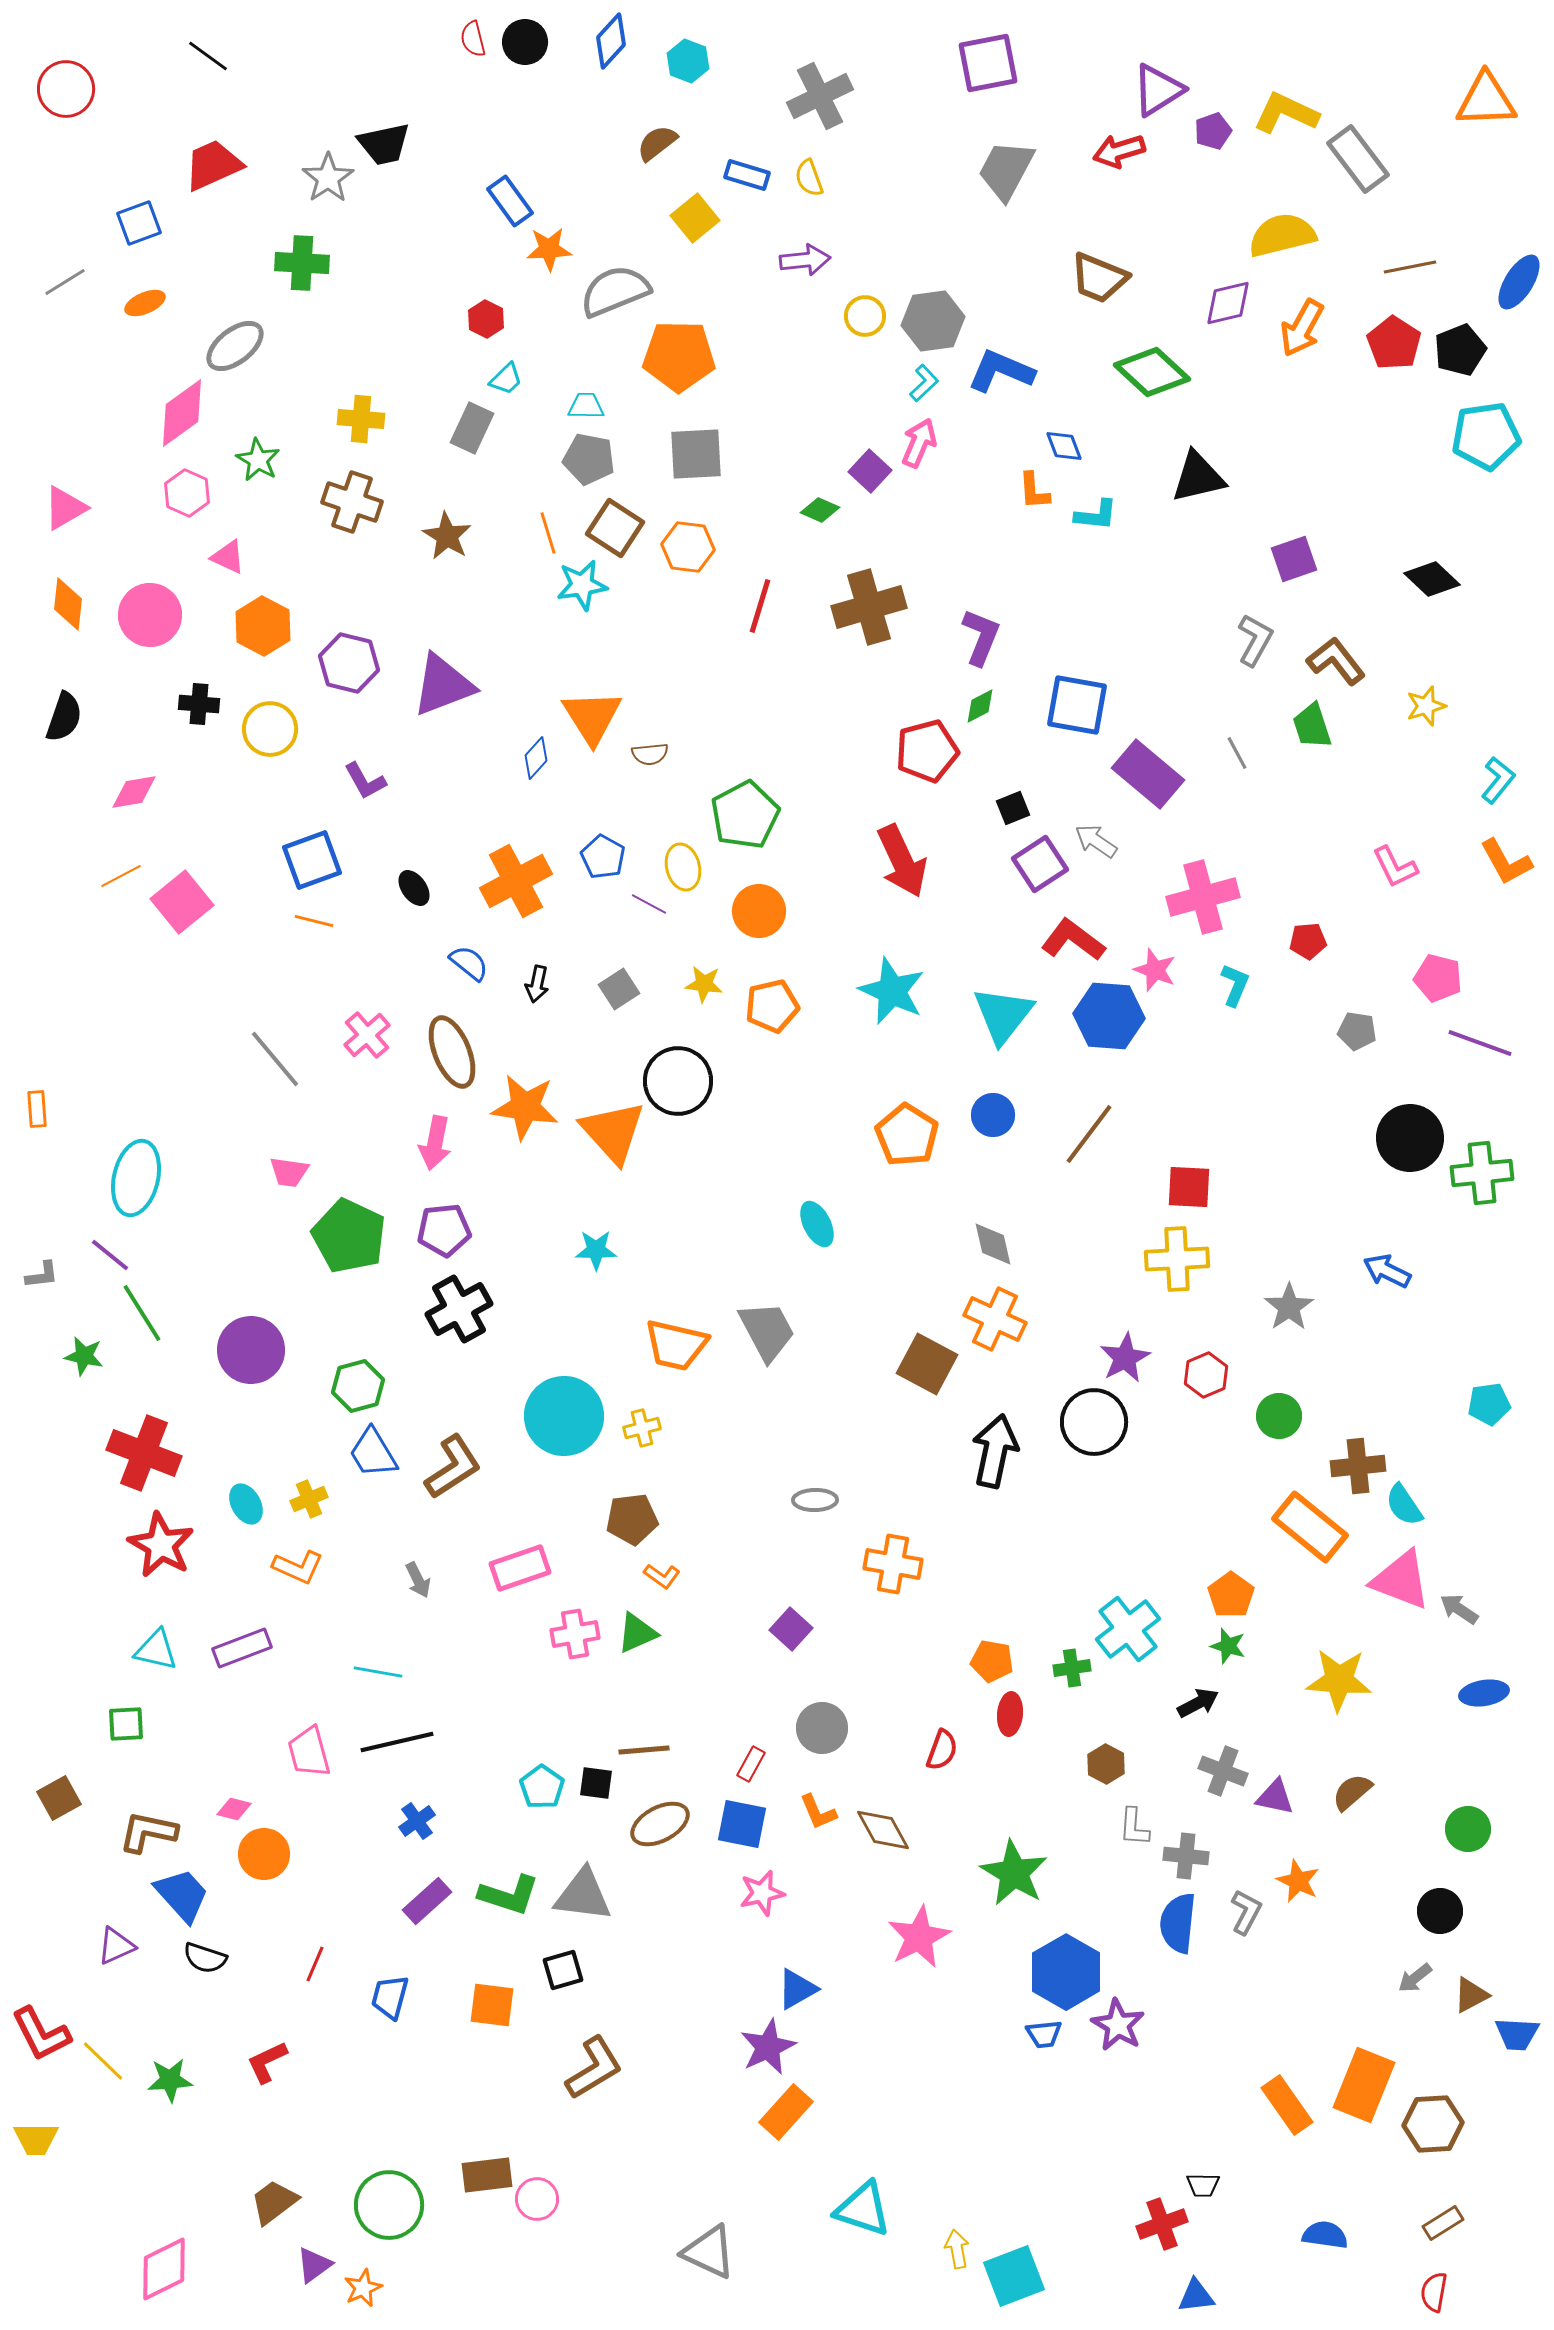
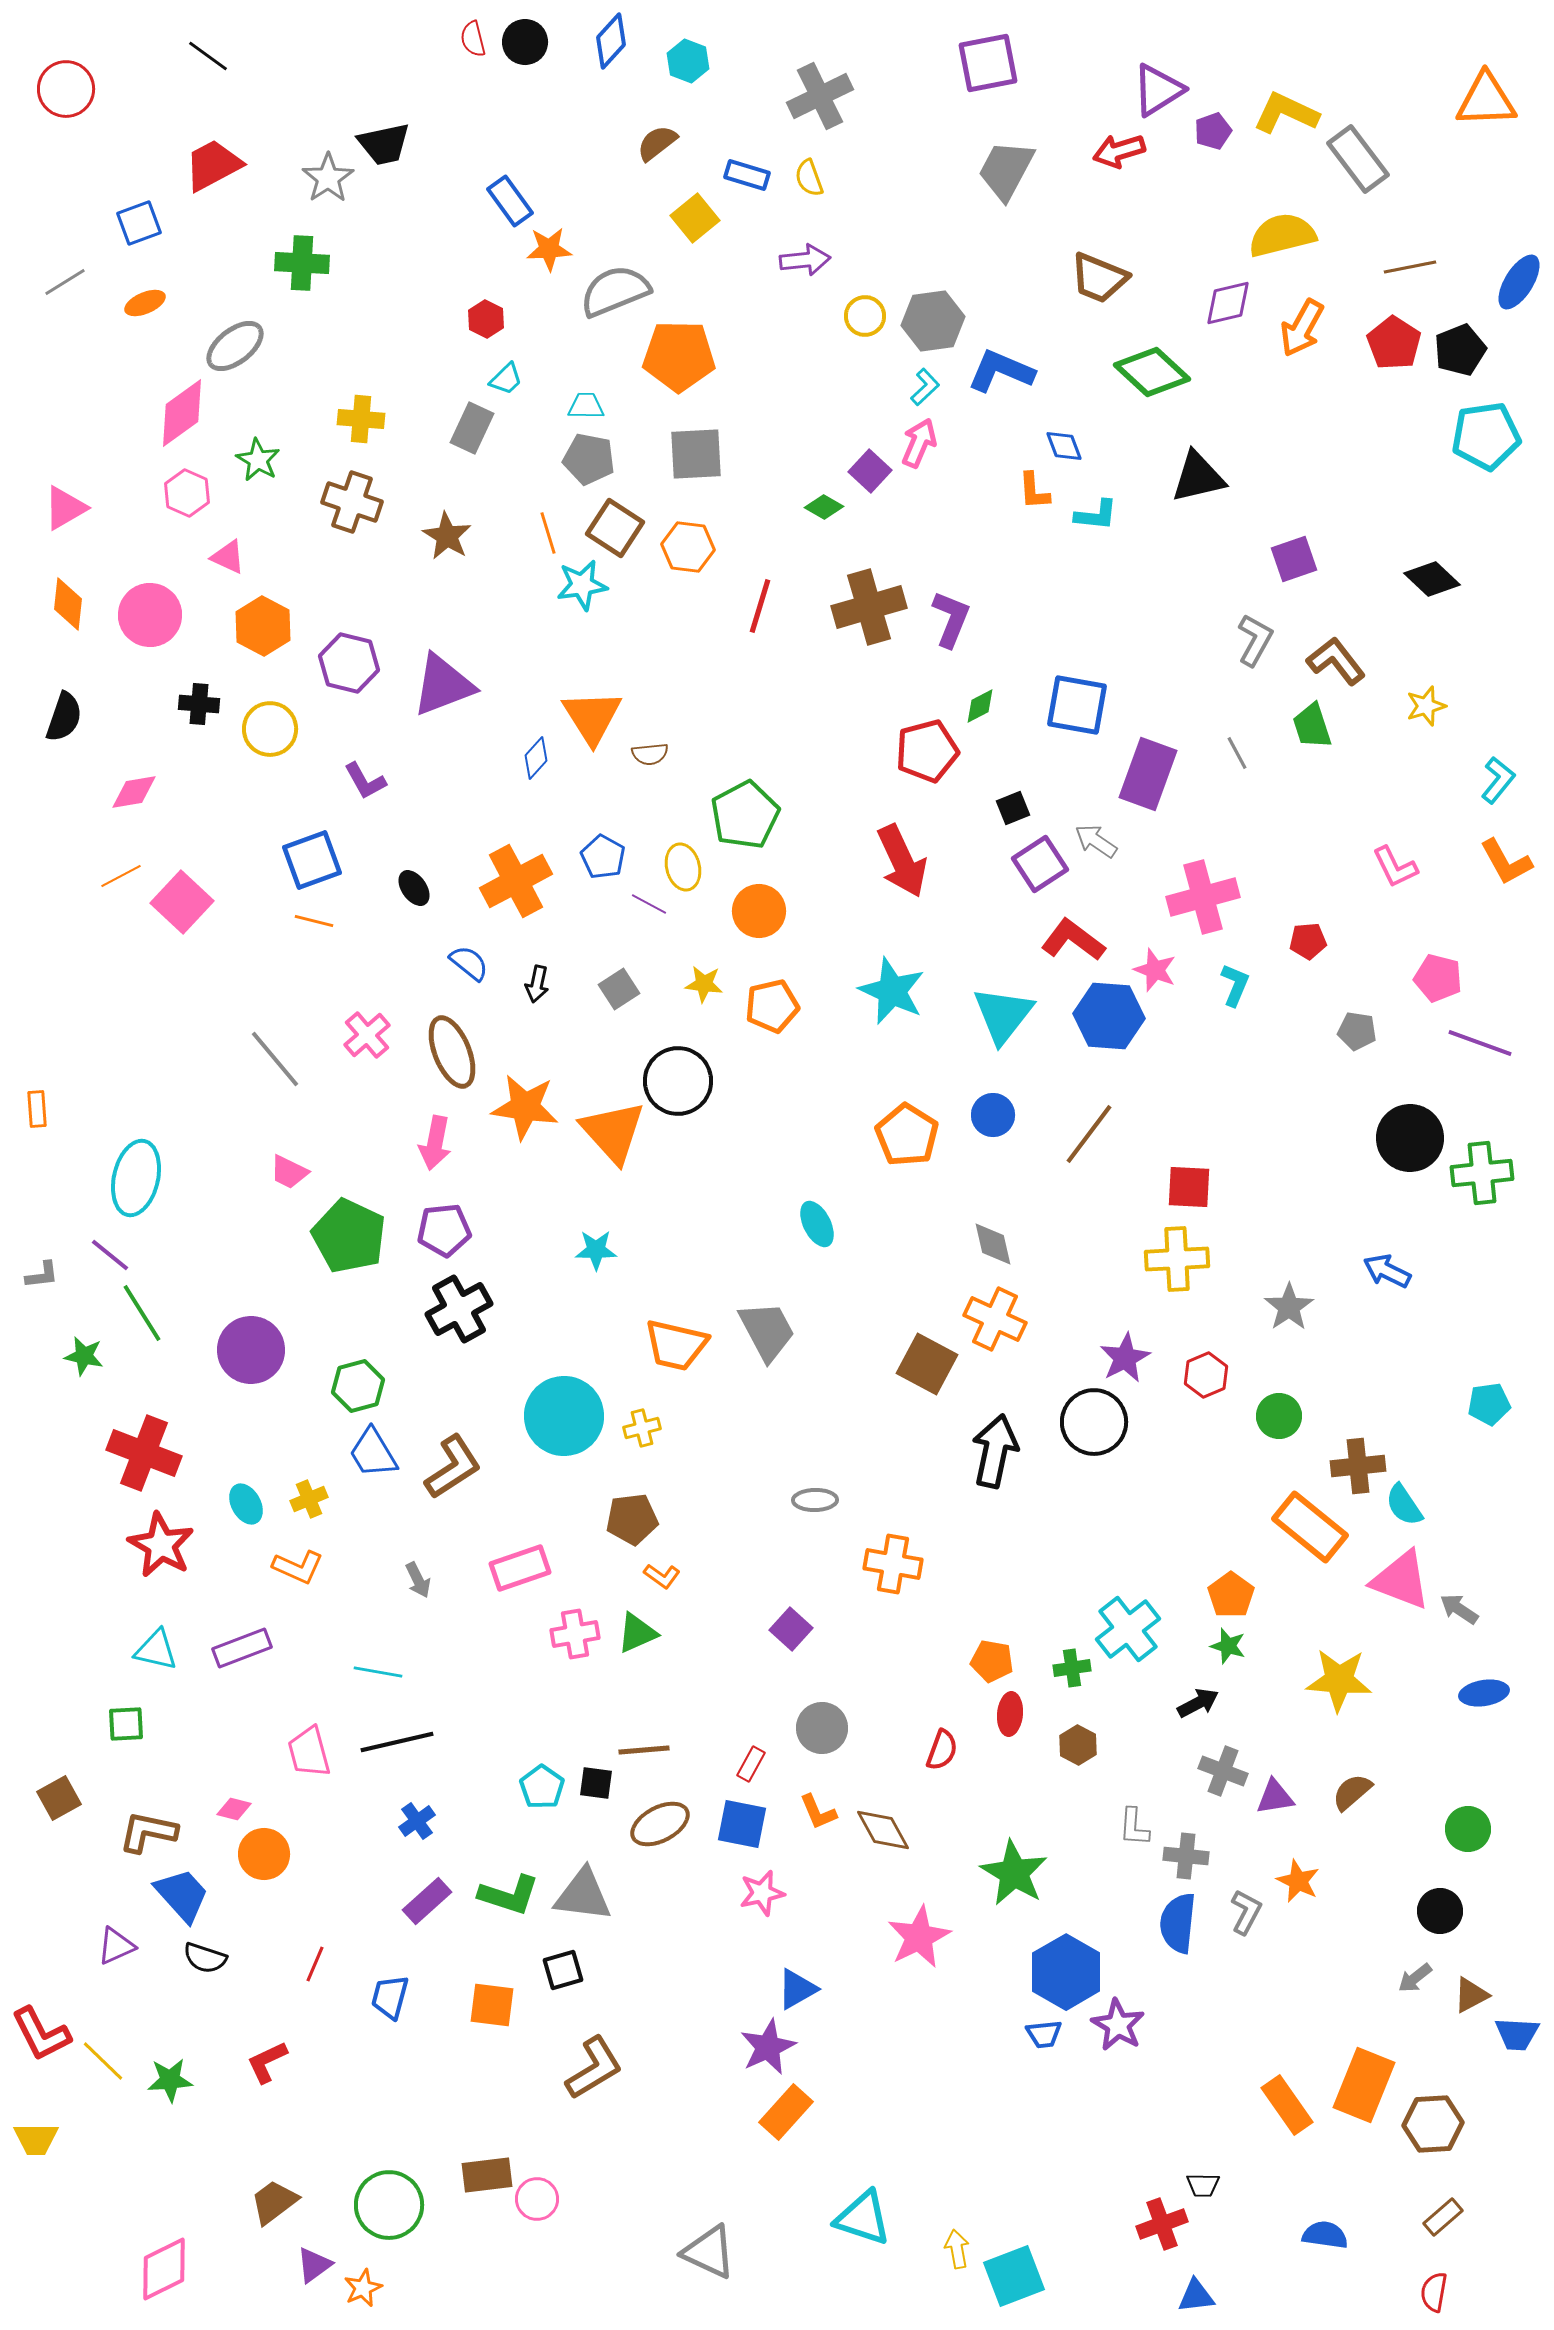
red trapezoid at (213, 165): rotated 4 degrees counterclockwise
cyan L-shape at (924, 383): moved 1 px right, 4 px down
green diamond at (820, 510): moved 4 px right, 3 px up; rotated 6 degrees clockwise
purple L-shape at (981, 637): moved 30 px left, 18 px up
purple rectangle at (1148, 774): rotated 70 degrees clockwise
pink square at (182, 902): rotated 8 degrees counterclockwise
pink trapezoid at (289, 1172): rotated 18 degrees clockwise
brown hexagon at (1106, 1764): moved 28 px left, 19 px up
purple triangle at (1275, 1797): rotated 21 degrees counterclockwise
cyan triangle at (863, 2209): moved 9 px down
brown rectangle at (1443, 2223): moved 6 px up; rotated 9 degrees counterclockwise
